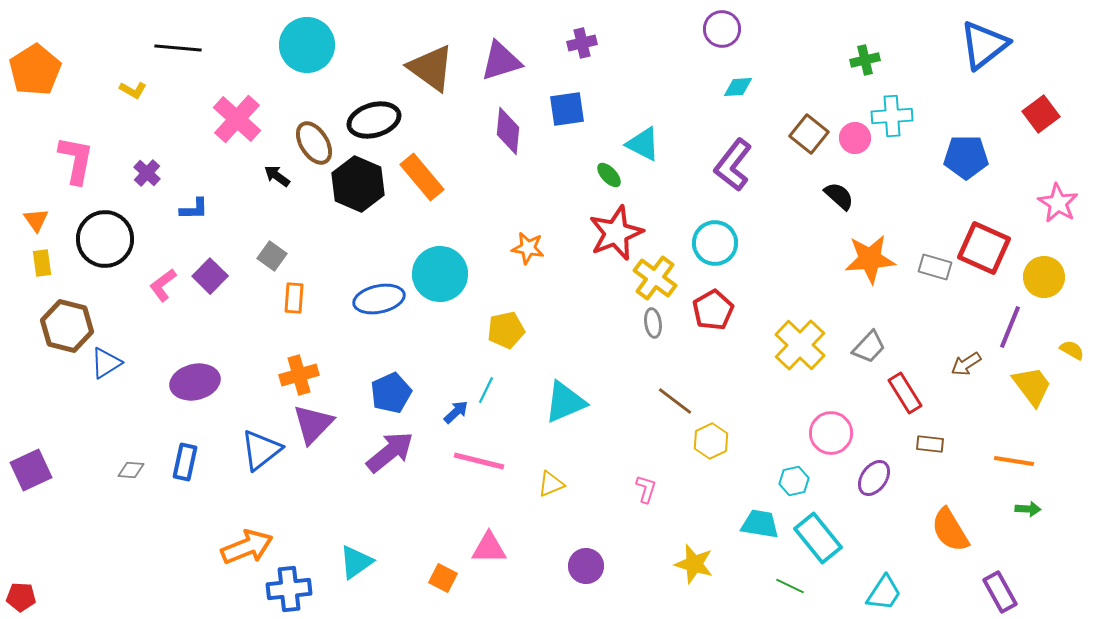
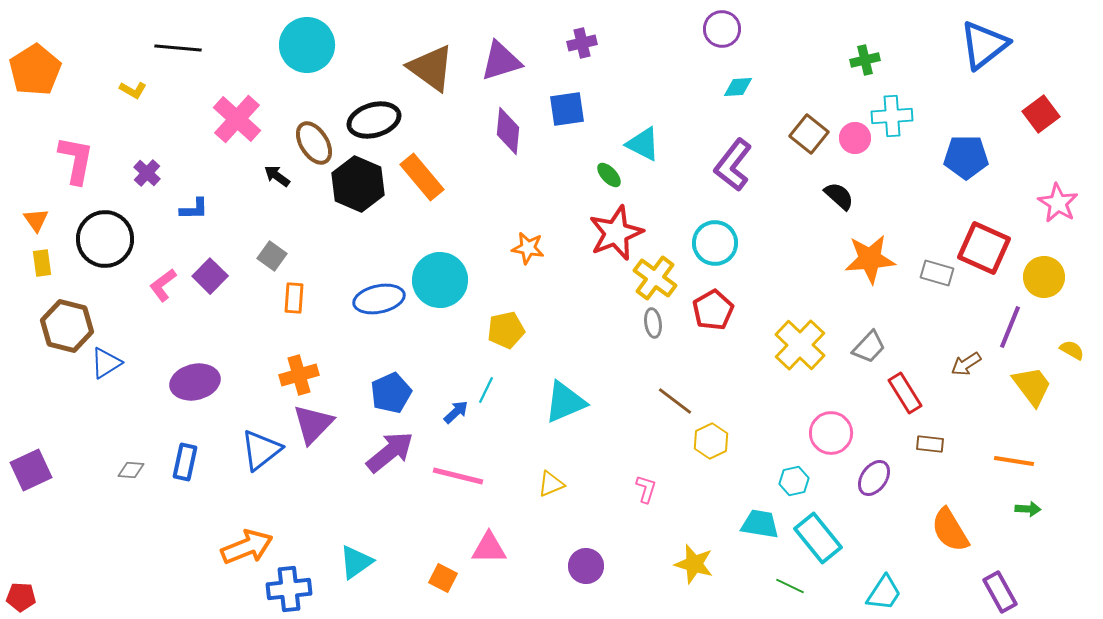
gray rectangle at (935, 267): moved 2 px right, 6 px down
cyan circle at (440, 274): moved 6 px down
pink line at (479, 461): moved 21 px left, 15 px down
